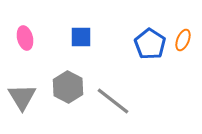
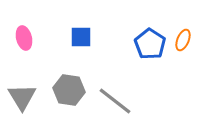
pink ellipse: moved 1 px left
gray hexagon: moved 1 px right, 3 px down; rotated 20 degrees counterclockwise
gray line: moved 2 px right
